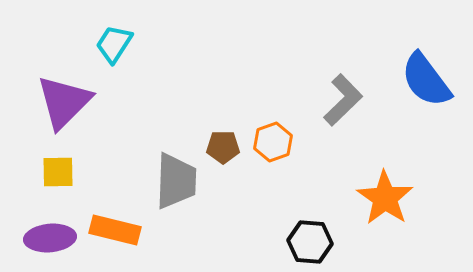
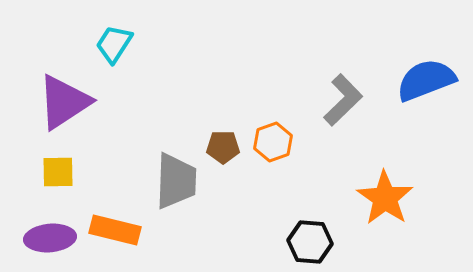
blue semicircle: rotated 106 degrees clockwise
purple triangle: rotated 12 degrees clockwise
